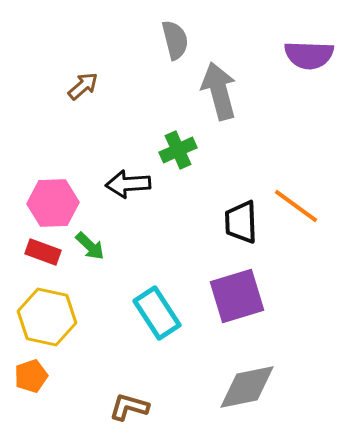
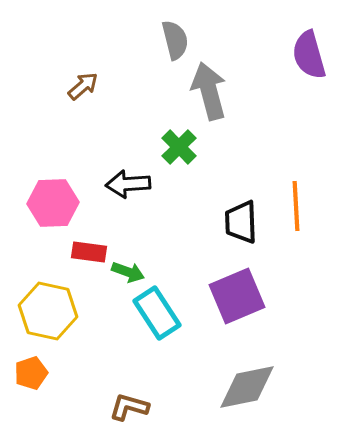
purple semicircle: rotated 72 degrees clockwise
gray arrow: moved 10 px left
green cross: moved 1 px right, 3 px up; rotated 21 degrees counterclockwise
orange line: rotated 51 degrees clockwise
green arrow: moved 38 px right, 26 px down; rotated 24 degrees counterclockwise
red rectangle: moved 46 px right; rotated 12 degrees counterclockwise
purple square: rotated 6 degrees counterclockwise
yellow hexagon: moved 1 px right, 6 px up
orange pentagon: moved 3 px up
